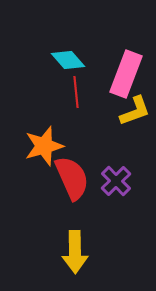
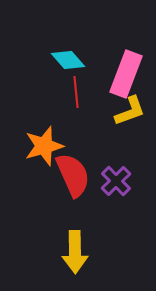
yellow L-shape: moved 5 px left
red semicircle: moved 1 px right, 3 px up
